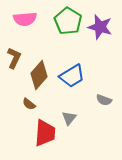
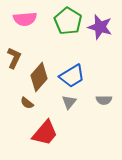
brown diamond: moved 2 px down
gray semicircle: rotated 21 degrees counterclockwise
brown semicircle: moved 2 px left, 1 px up
gray triangle: moved 16 px up
red trapezoid: rotated 36 degrees clockwise
